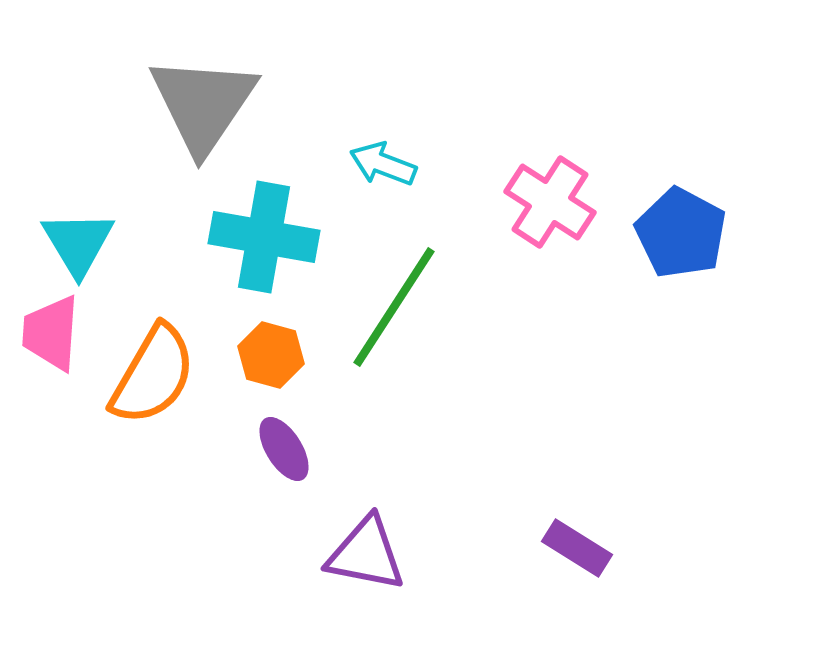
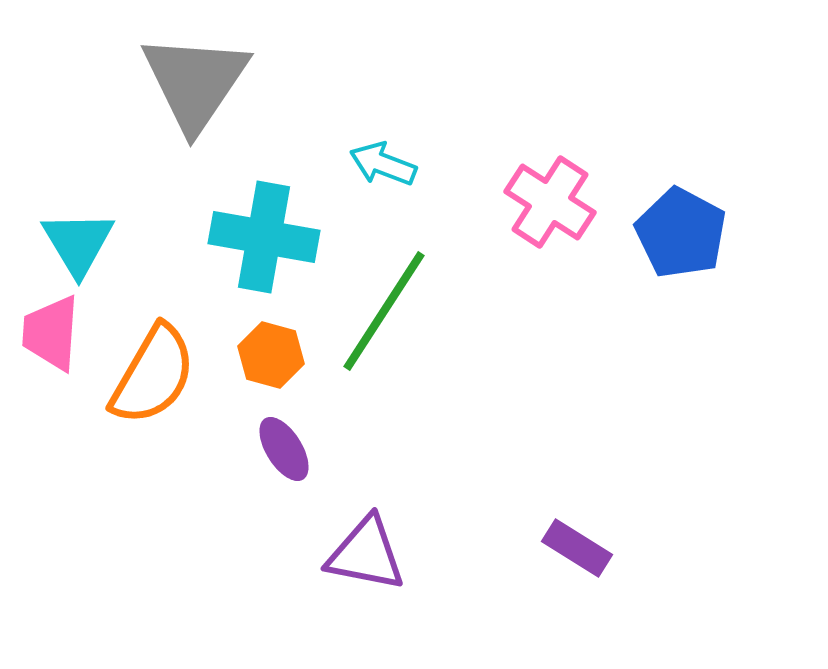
gray triangle: moved 8 px left, 22 px up
green line: moved 10 px left, 4 px down
